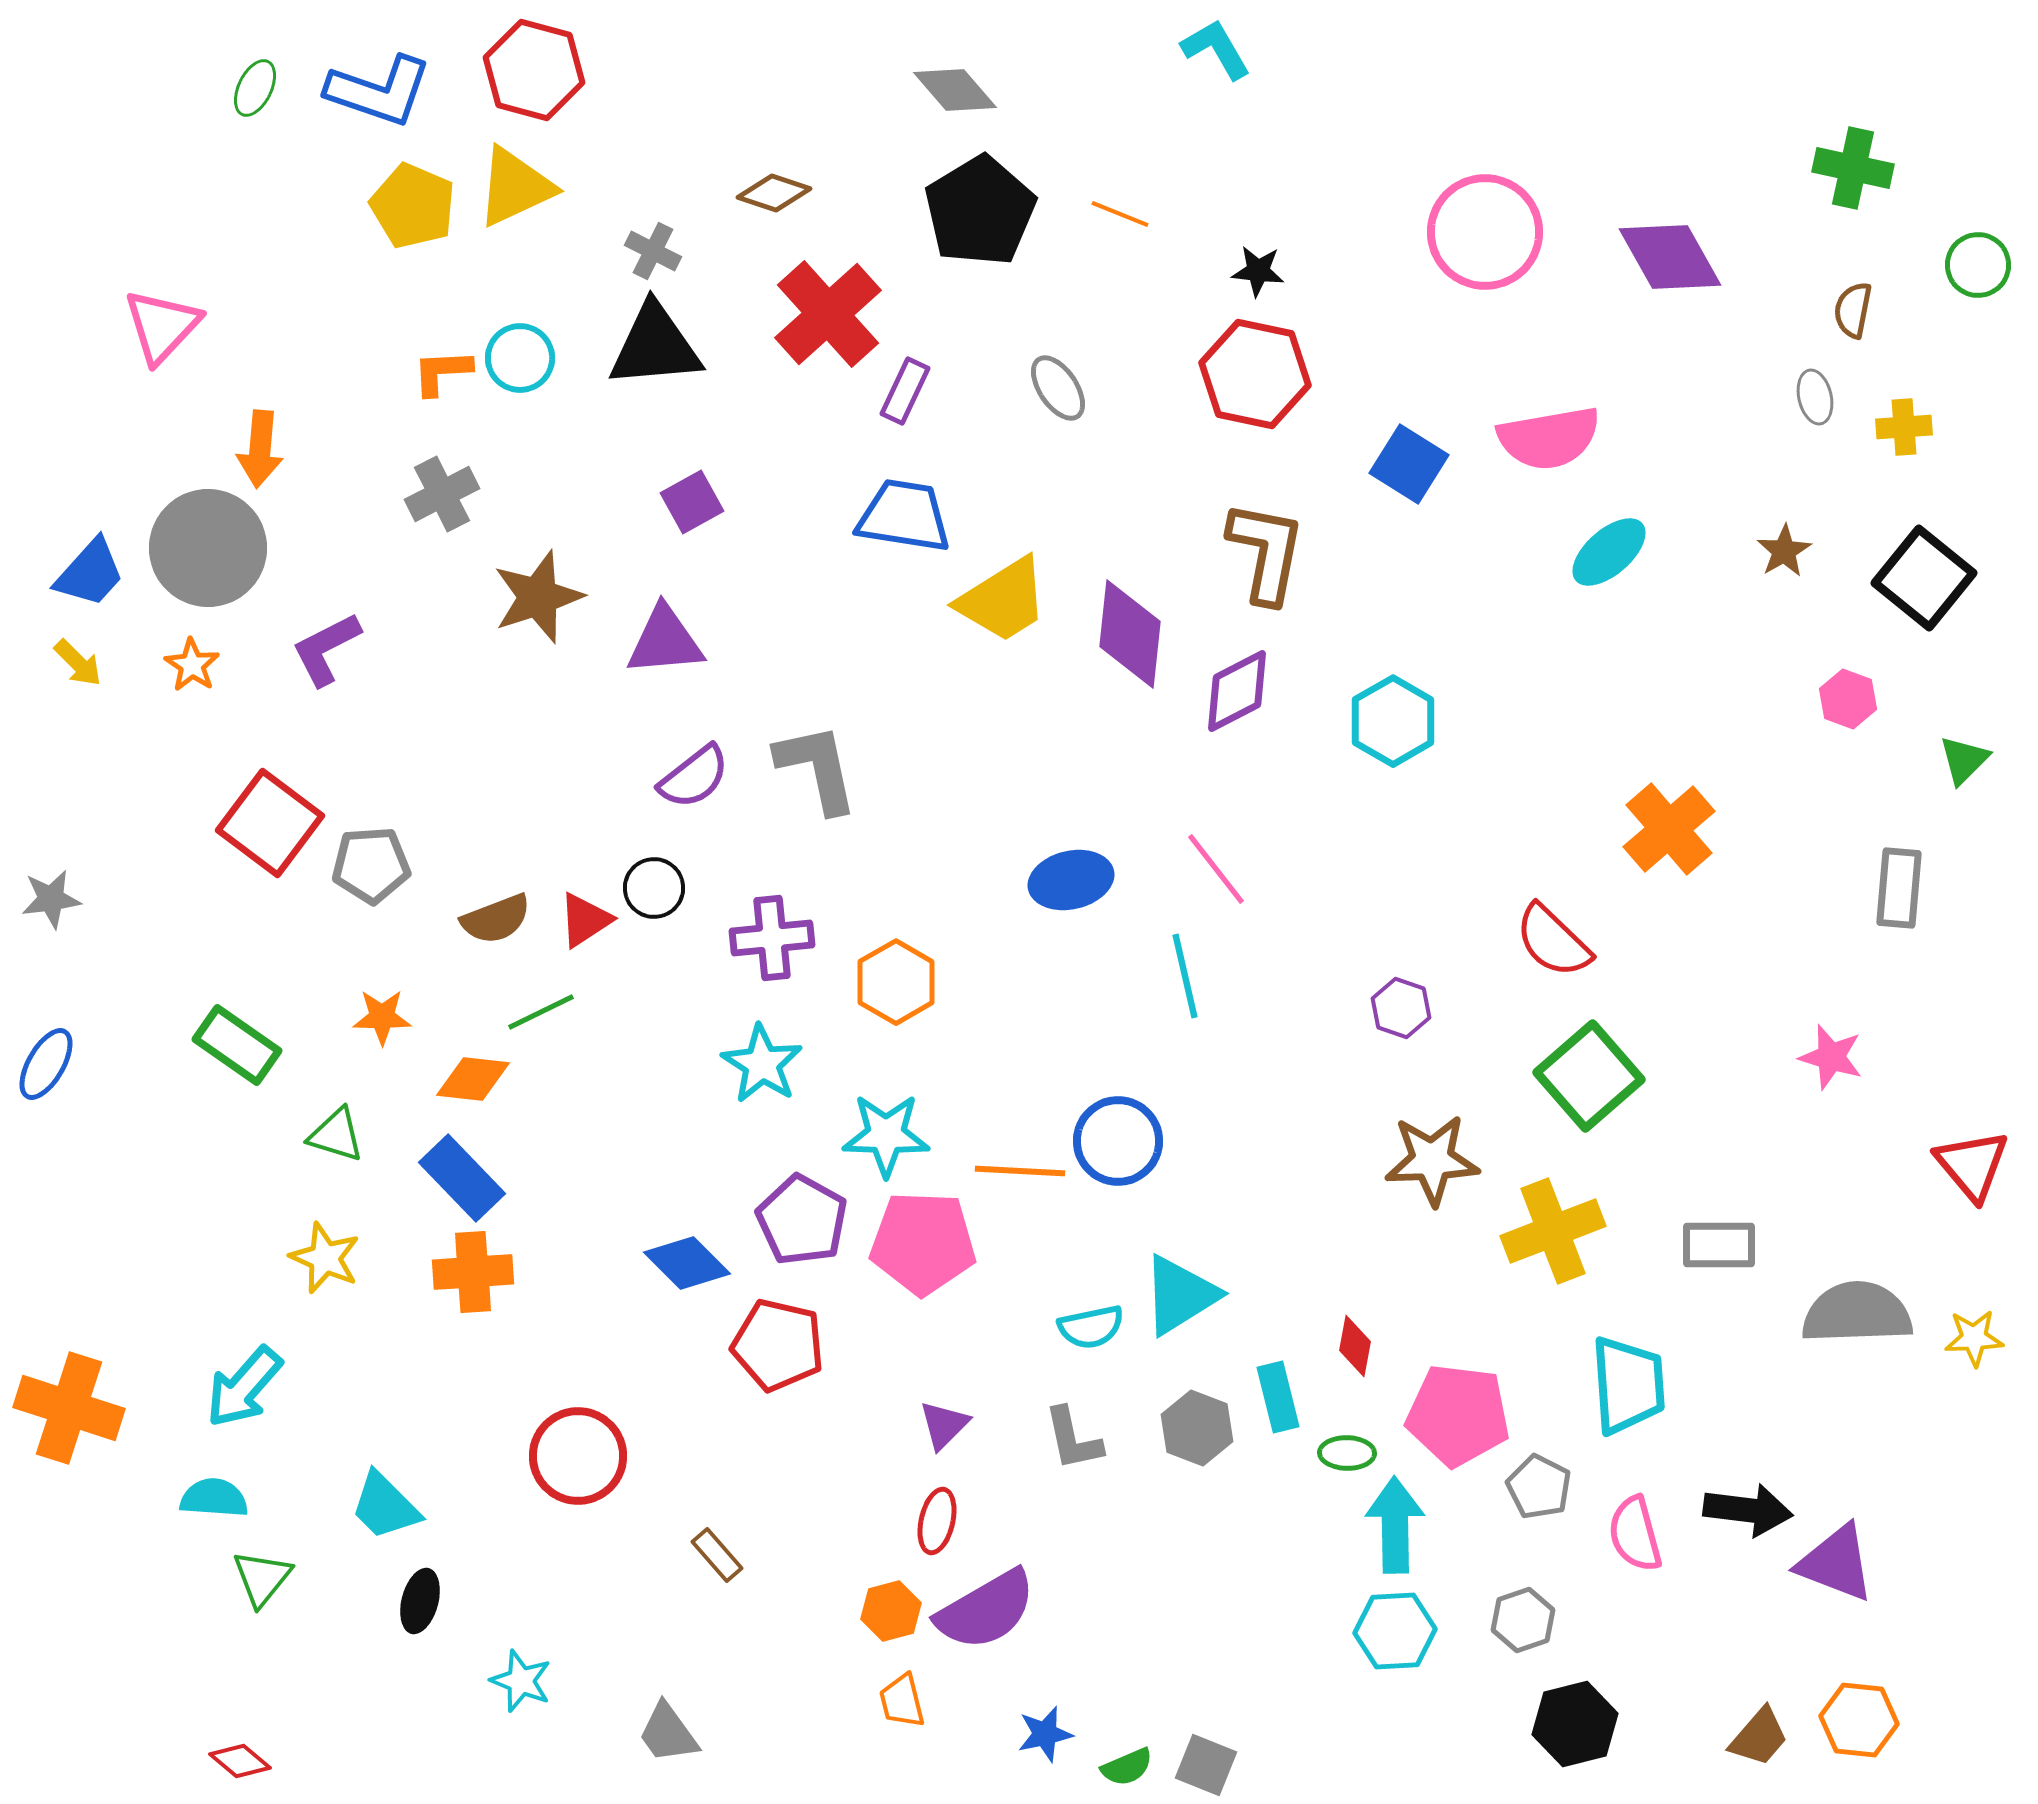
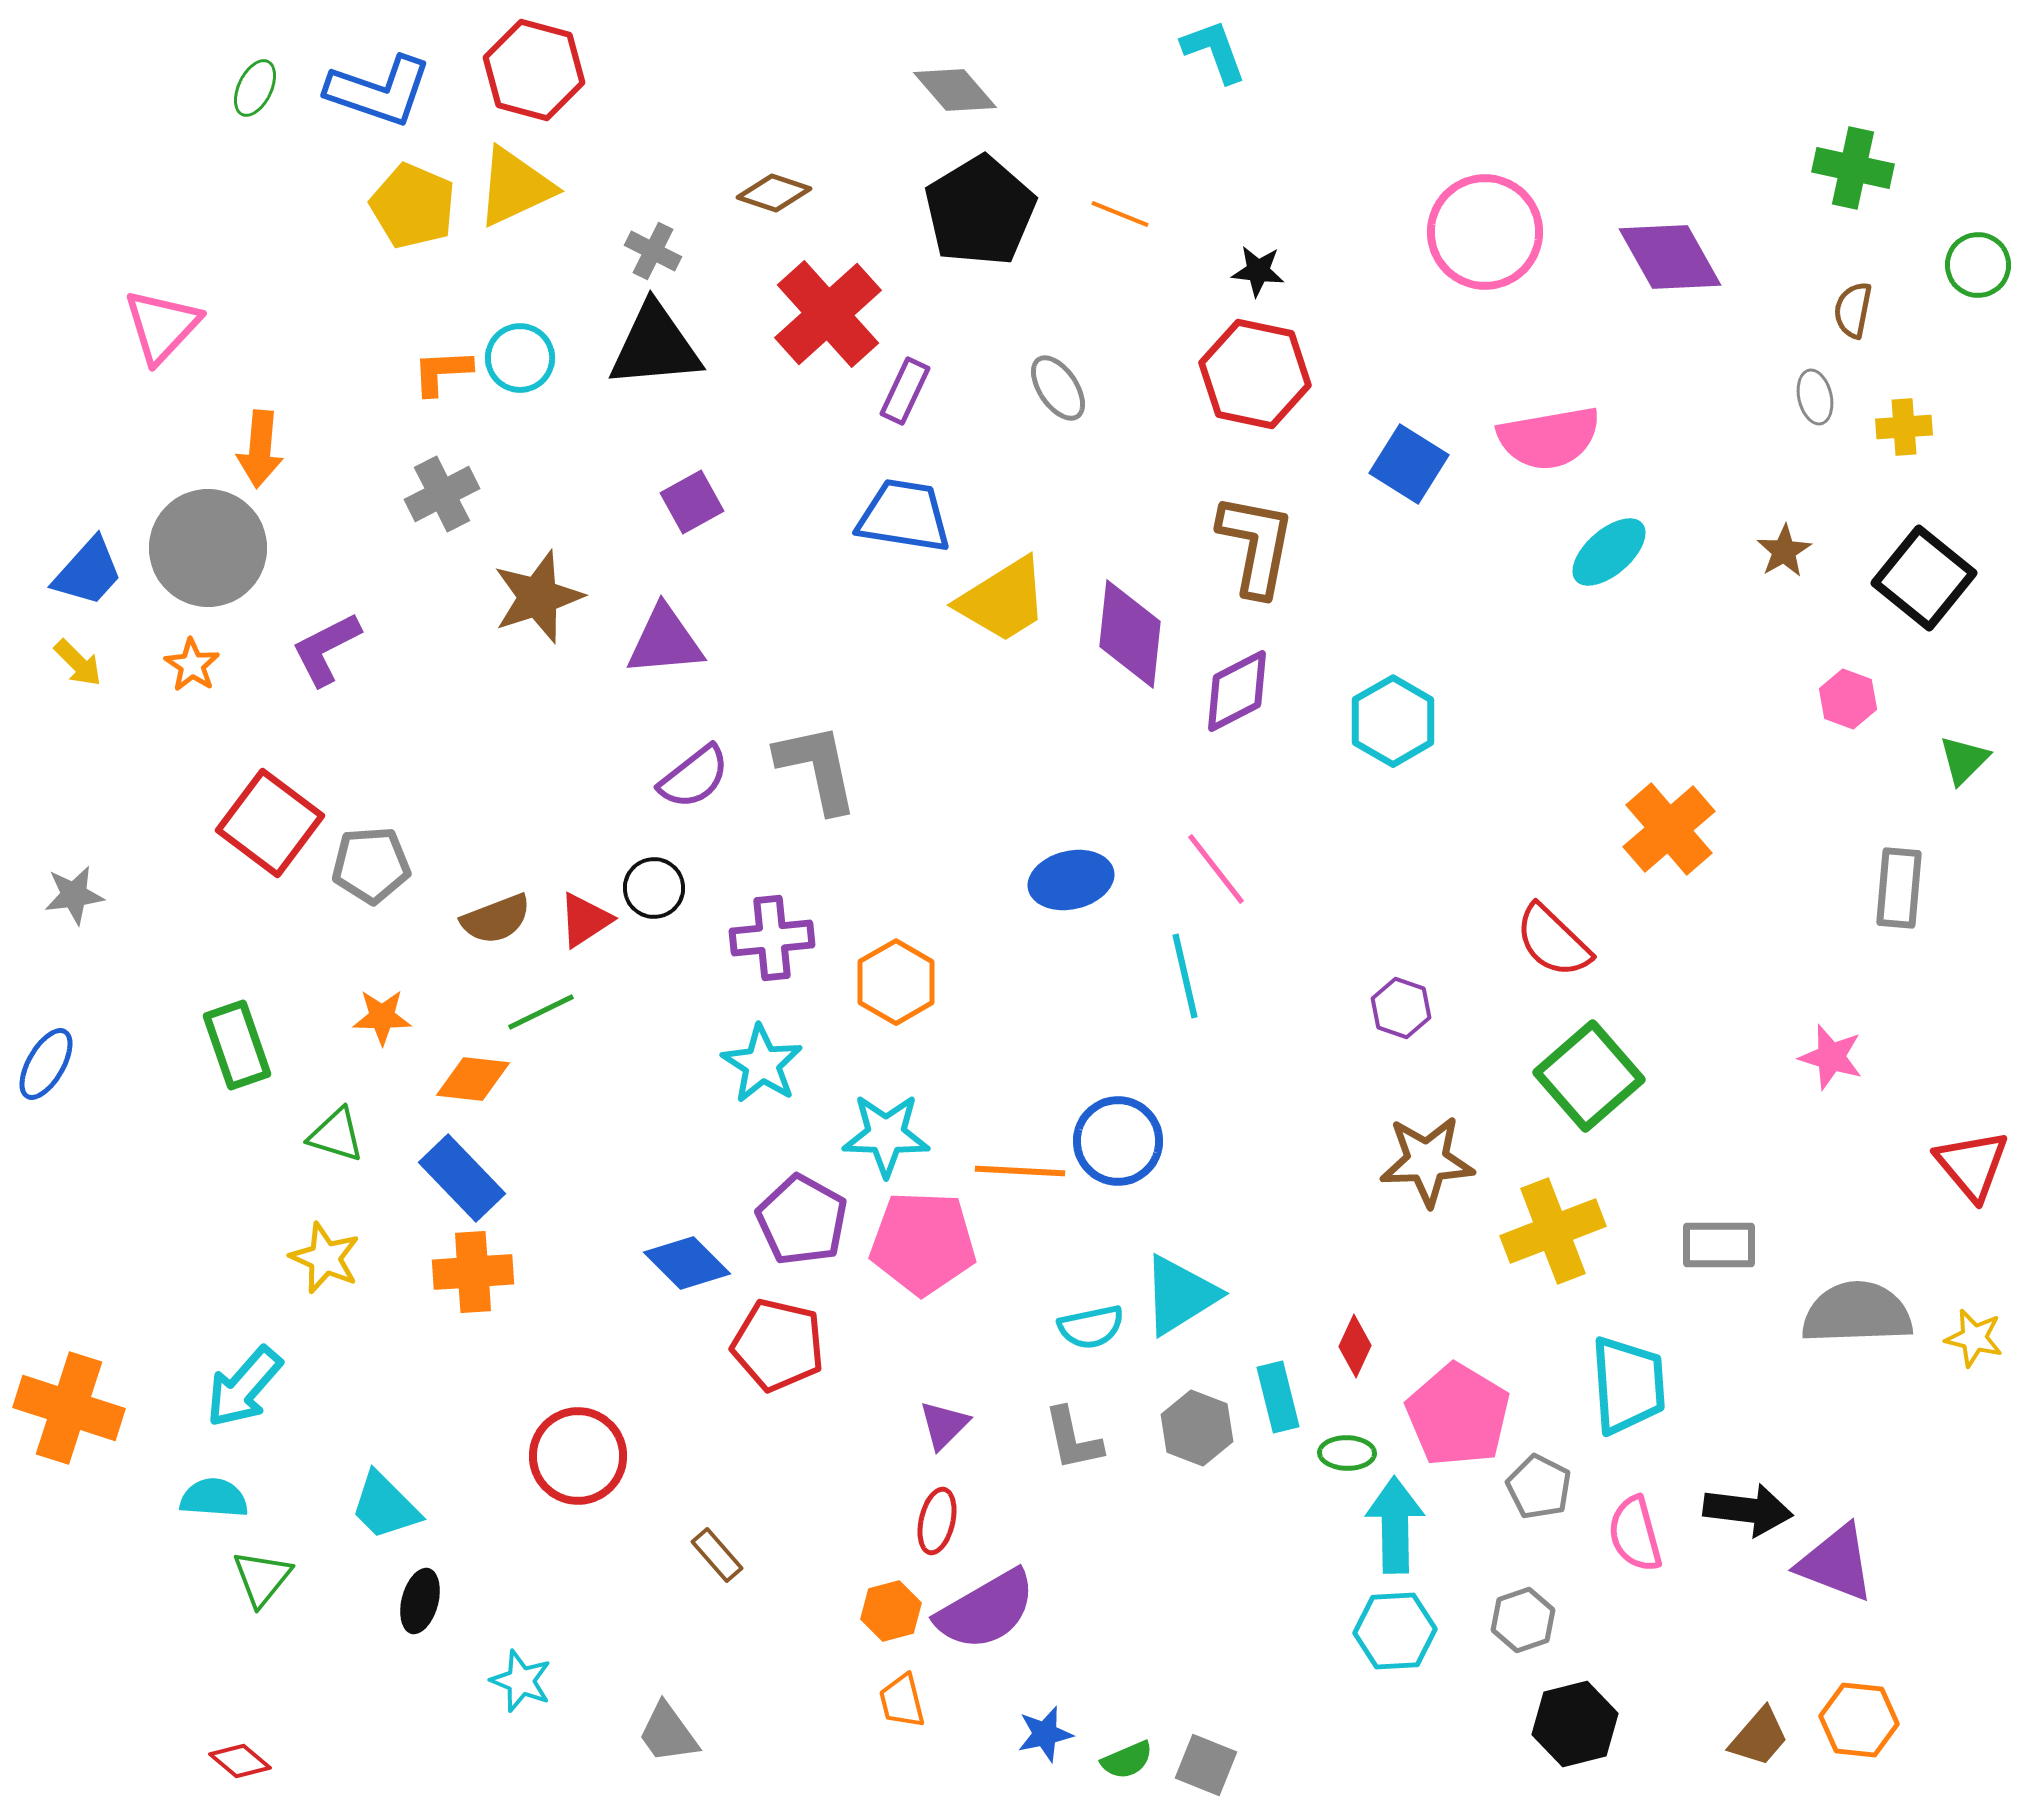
cyan L-shape at (1216, 49): moved 2 px left, 2 px down; rotated 10 degrees clockwise
brown L-shape at (1266, 552): moved 10 px left, 7 px up
blue trapezoid at (90, 573): moved 2 px left, 1 px up
gray star at (51, 899): moved 23 px right, 4 px up
green rectangle at (237, 1045): rotated 36 degrees clockwise
brown star at (1432, 1160): moved 5 px left, 1 px down
yellow star at (1974, 1338): rotated 16 degrees clockwise
red diamond at (1355, 1346): rotated 14 degrees clockwise
pink pentagon at (1458, 1415): rotated 24 degrees clockwise
green semicircle at (1127, 1767): moved 7 px up
